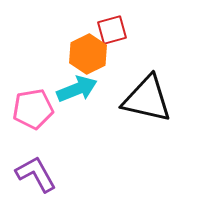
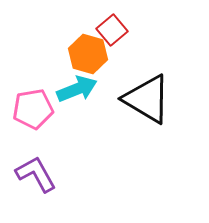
red square: rotated 24 degrees counterclockwise
orange hexagon: rotated 18 degrees counterclockwise
black triangle: rotated 18 degrees clockwise
